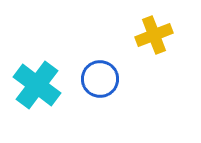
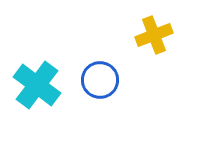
blue circle: moved 1 px down
